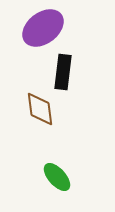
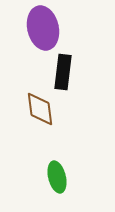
purple ellipse: rotated 66 degrees counterclockwise
green ellipse: rotated 28 degrees clockwise
